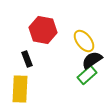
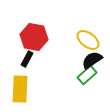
red hexagon: moved 9 px left, 7 px down
yellow ellipse: moved 4 px right, 1 px up; rotated 15 degrees counterclockwise
black rectangle: rotated 49 degrees clockwise
